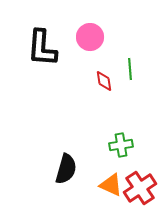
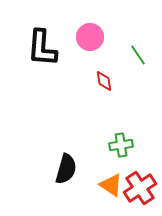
green line: moved 8 px right, 14 px up; rotated 30 degrees counterclockwise
orange triangle: rotated 10 degrees clockwise
